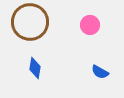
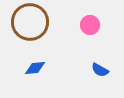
blue diamond: rotated 75 degrees clockwise
blue semicircle: moved 2 px up
